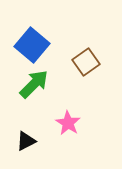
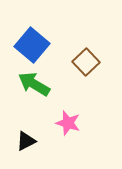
brown square: rotated 8 degrees counterclockwise
green arrow: rotated 104 degrees counterclockwise
pink star: rotated 15 degrees counterclockwise
